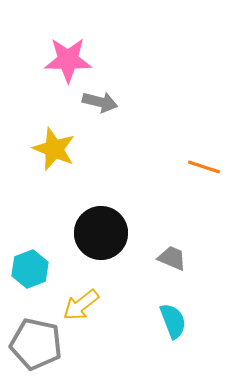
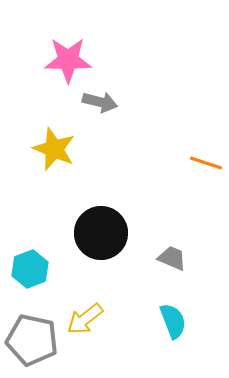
orange line: moved 2 px right, 4 px up
yellow arrow: moved 4 px right, 14 px down
gray pentagon: moved 4 px left, 4 px up
